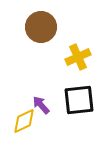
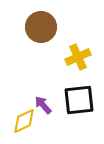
purple arrow: moved 2 px right
